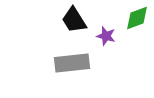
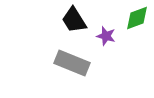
gray rectangle: rotated 28 degrees clockwise
